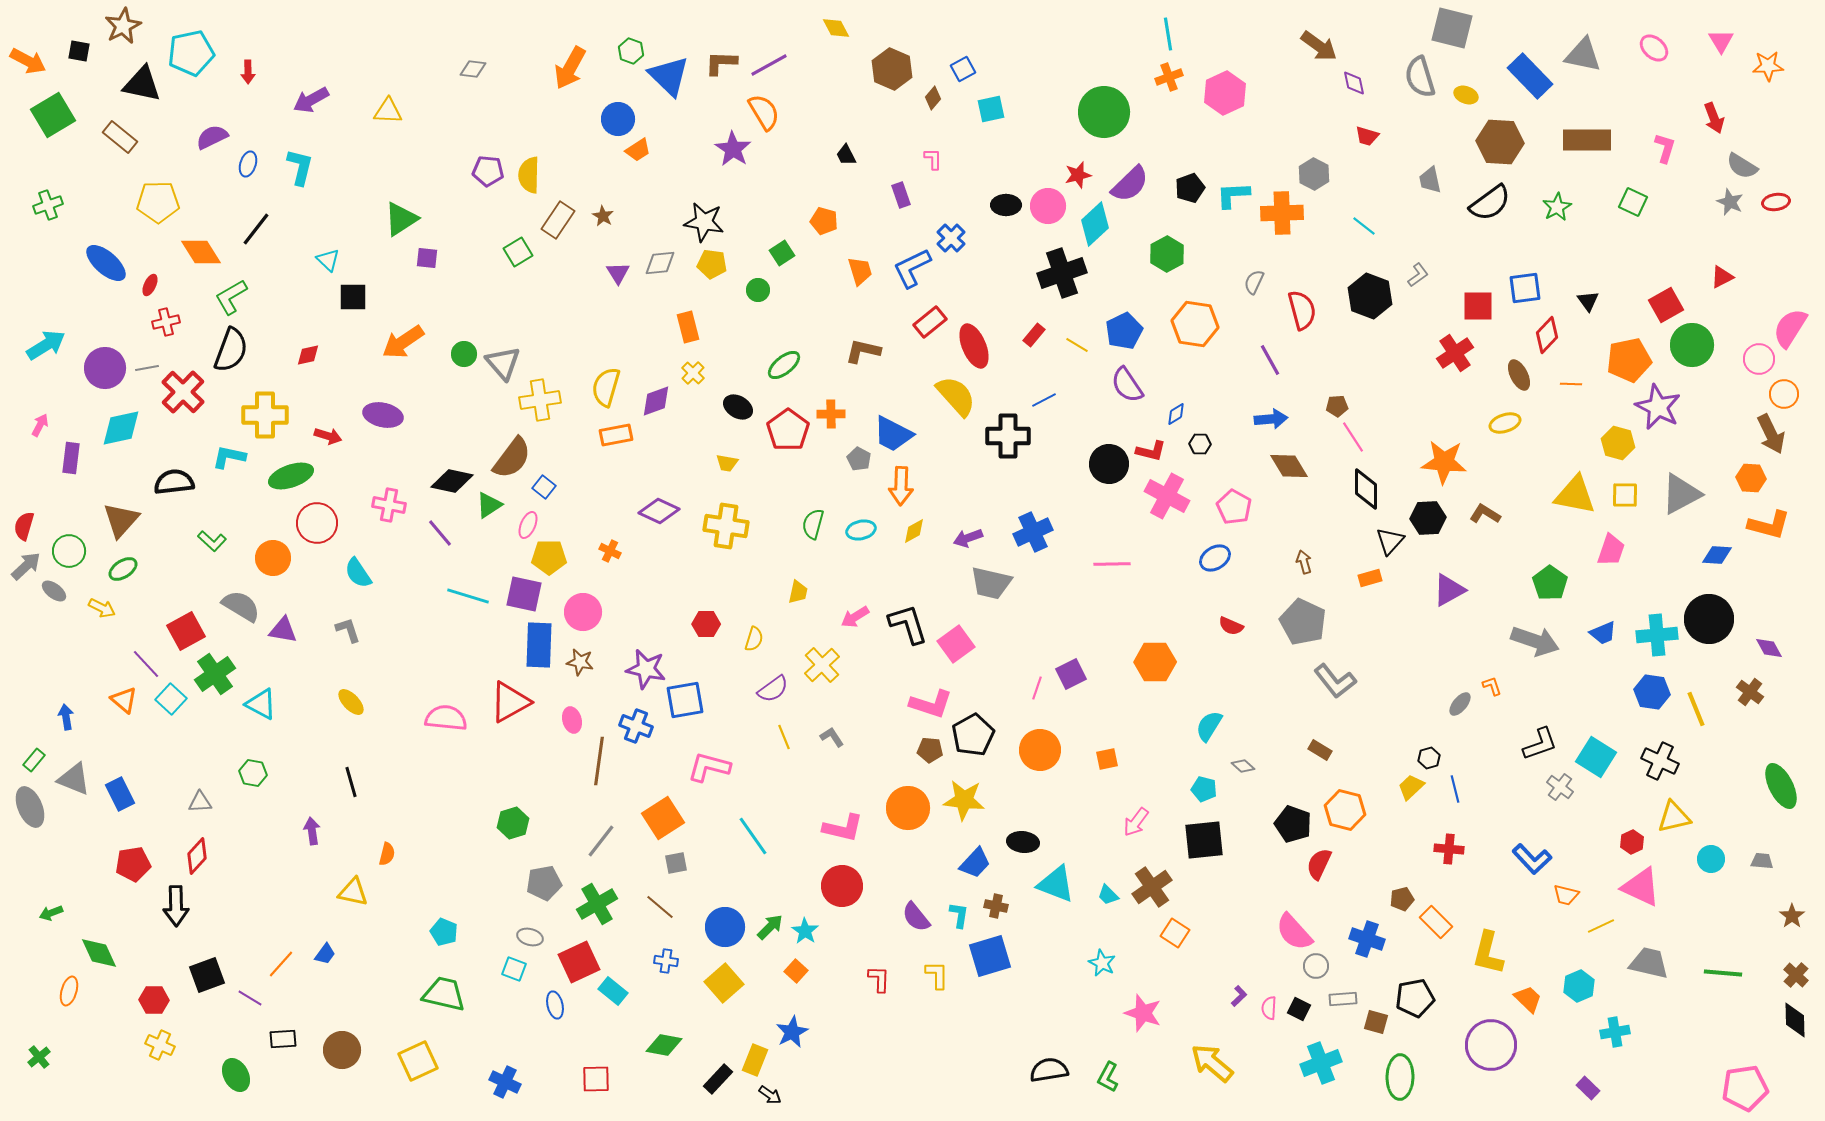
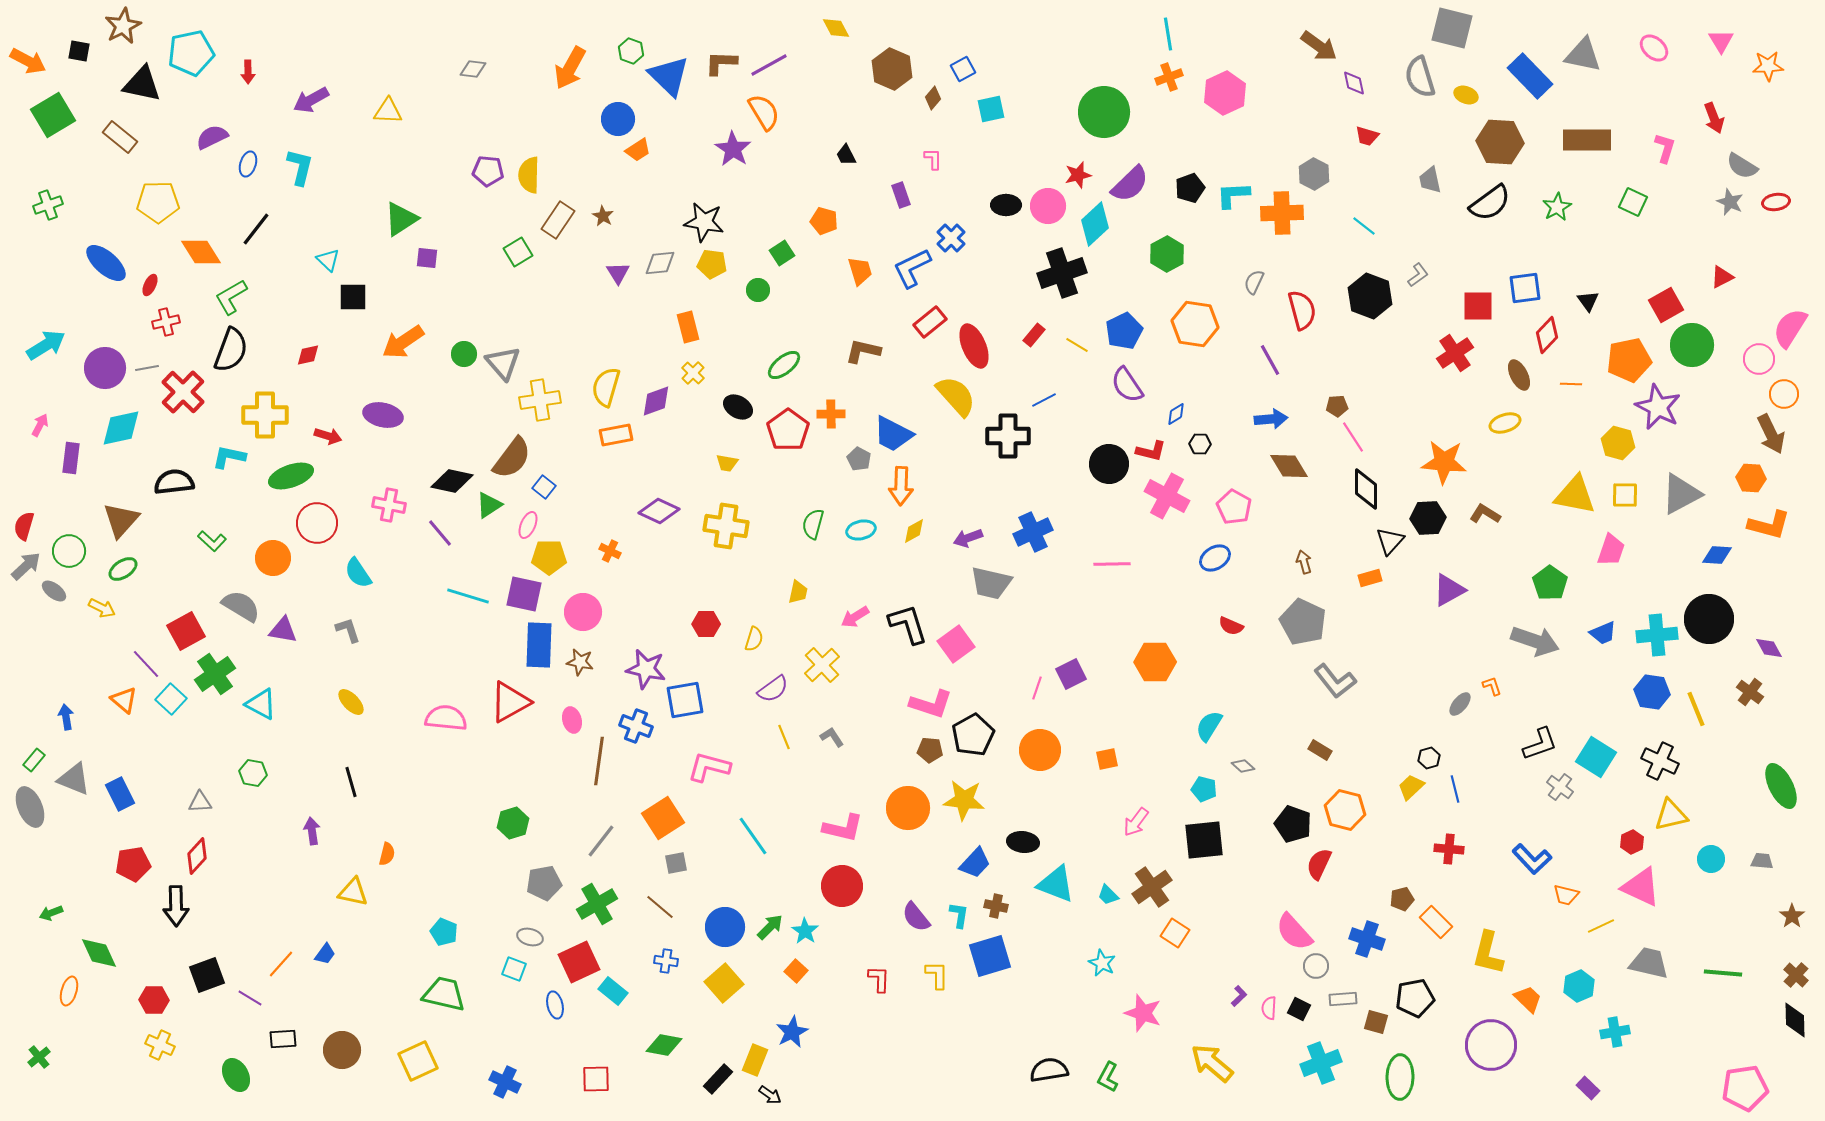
yellow triangle at (1674, 817): moved 3 px left, 2 px up
